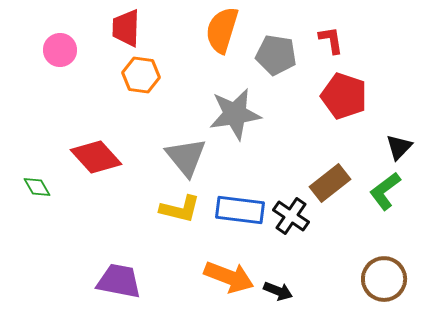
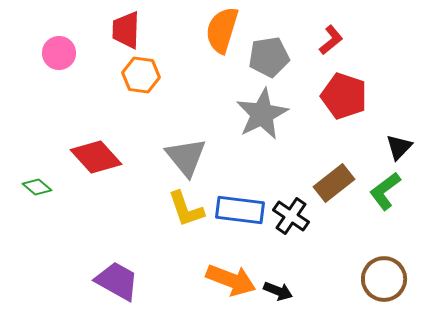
red trapezoid: moved 2 px down
red L-shape: rotated 60 degrees clockwise
pink circle: moved 1 px left, 3 px down
gray pentagon: moved 7 px left, 2 px down; rotated 18 degrees counterclockwise
gray star: moved 27 px right; rotated 18 degrees counterclockwise
brown rectangle: moved 4 px right
green diamond: rotated 20 degrees counterclockwise
yellow L-shape: moved 6 px right; rotated 57 degrees clockwise
orange arrow: moved 2 px right, 3 px down
purple trapezoid: moved 2 px left; rotated 18 degrees clockwise
